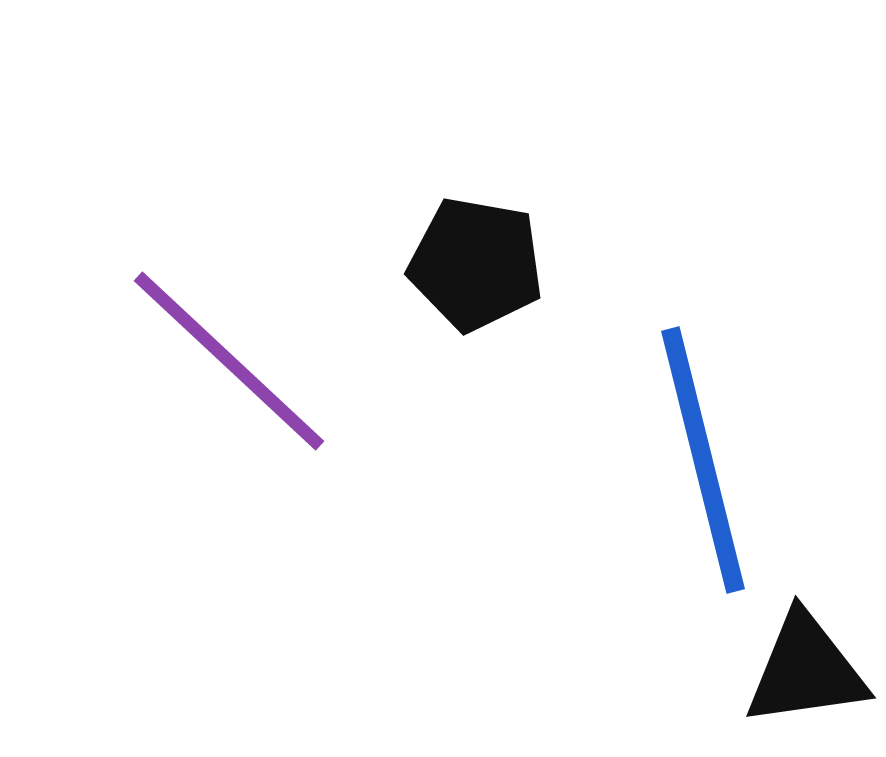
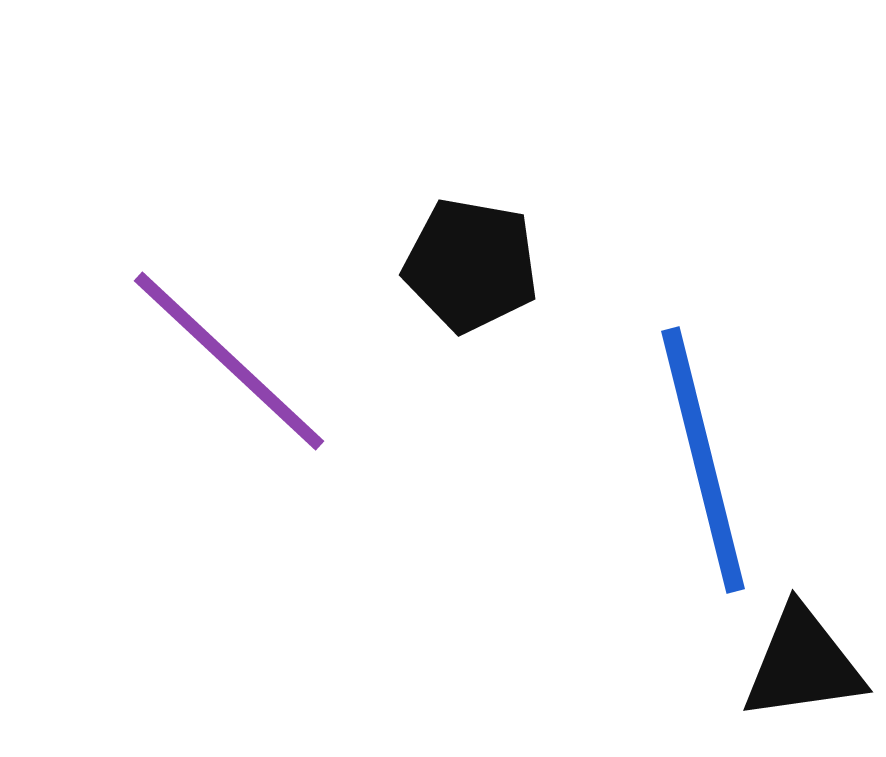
black pentagon: moved 5 px left, 1 px down
black triangle: moved 3 px left, 6 px up
